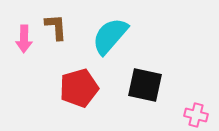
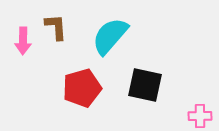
pink arrow: moved 1 px left, 2 px down
red pentagon: moved 3 px right
pink cross: moved 4 px right, 1 px down; rotated 15 degrees counterclockwise
